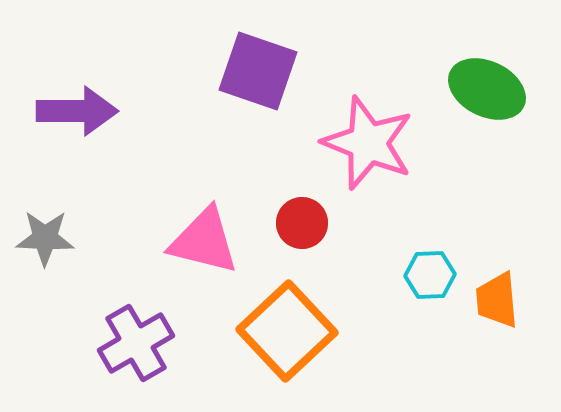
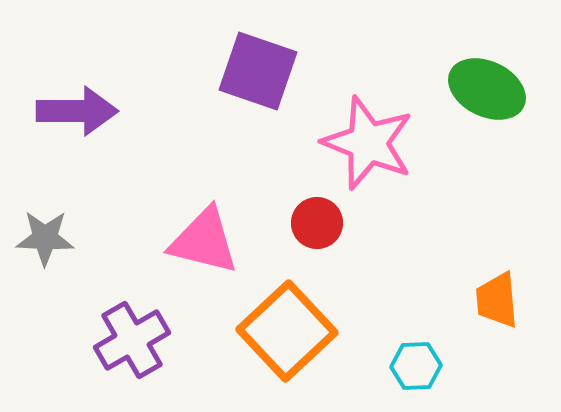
red circle: moved 15 px right
cyan hexagon: moved 14 px left, 91 px down
purple cross: moved 4 px left, 3 px up
